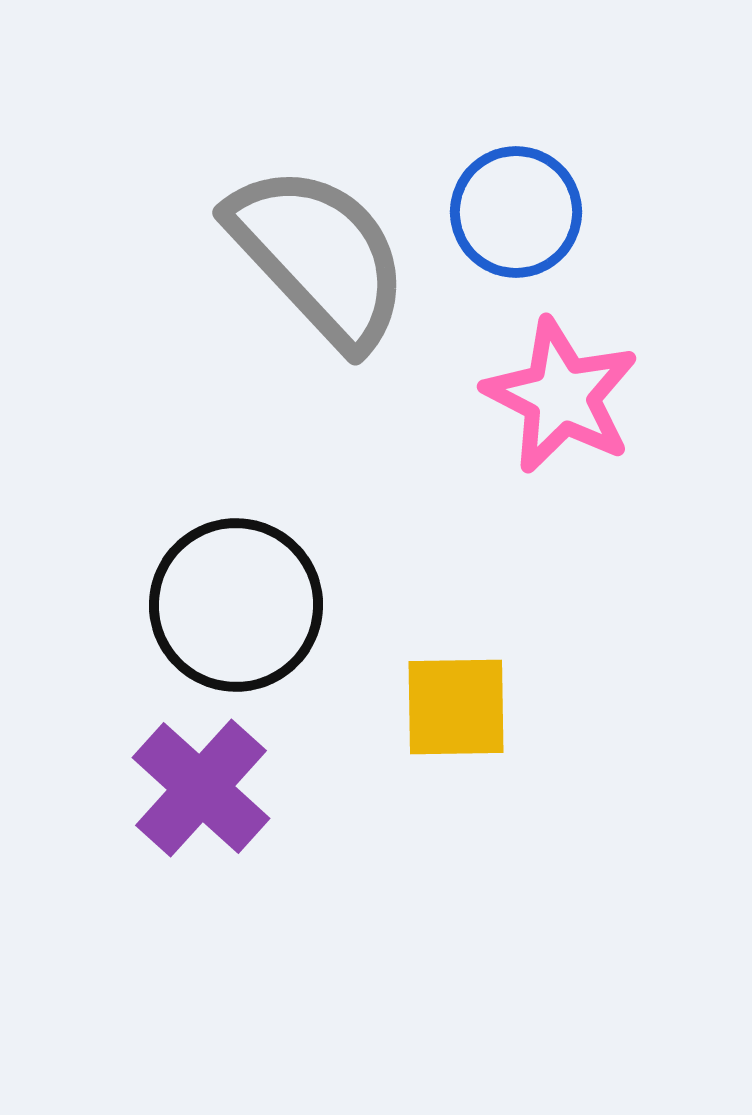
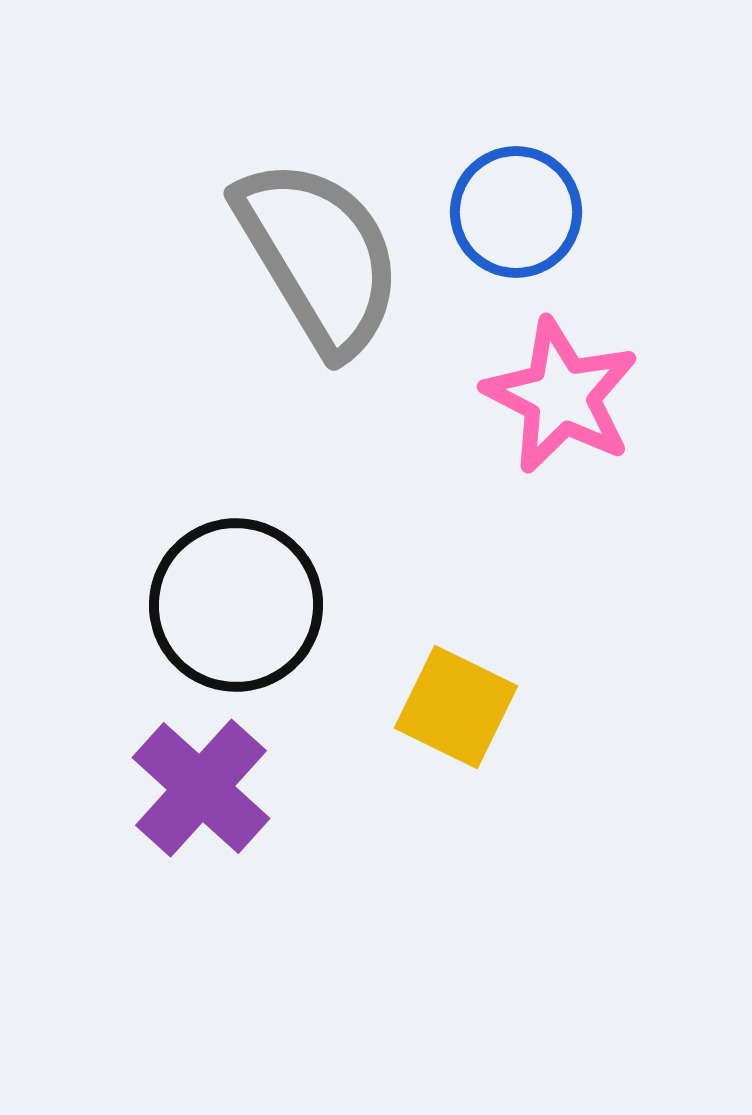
gray semicircle: rotated 12 degrees clockwise
yellow square: rotated 27 degrees clockwise
